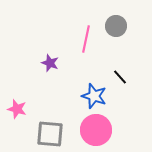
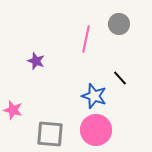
gray circle: moved 3 px right, 2 px up
purple star: moved 14 px left, 2 px up
black line: moved 1 px down
pink star: moved 4 px left, 1 px down
